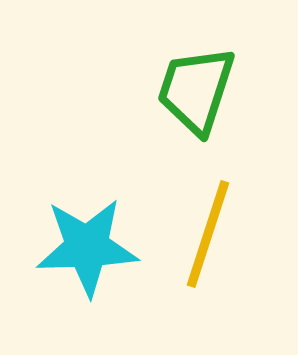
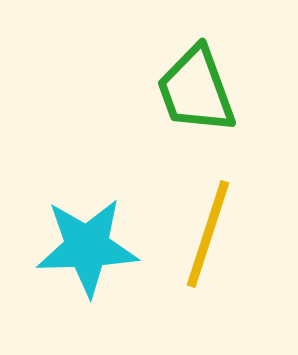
green trapezoid: rotated 38 degrees counterclockwise
